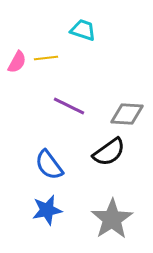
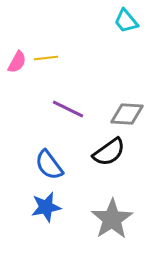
cyan trapezoid: moved 43 px right, 9 px up; rotated 148 degrees counterclockwise
purple line: moved 1 px left, 3 px down
blue star: moved 1 px left, 3 px up
